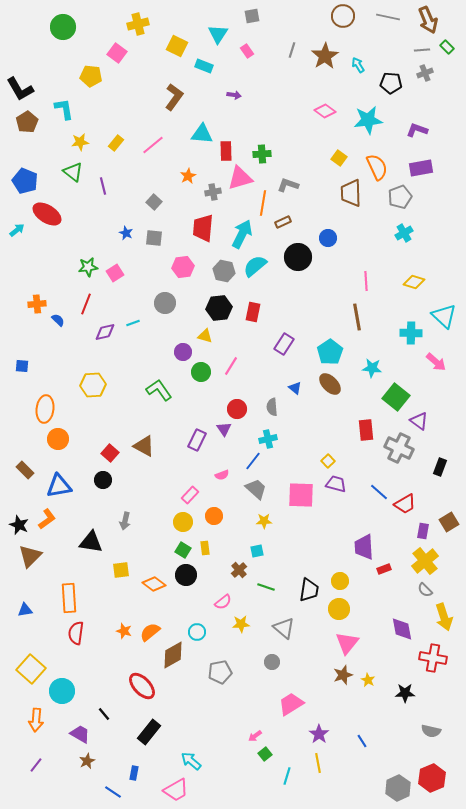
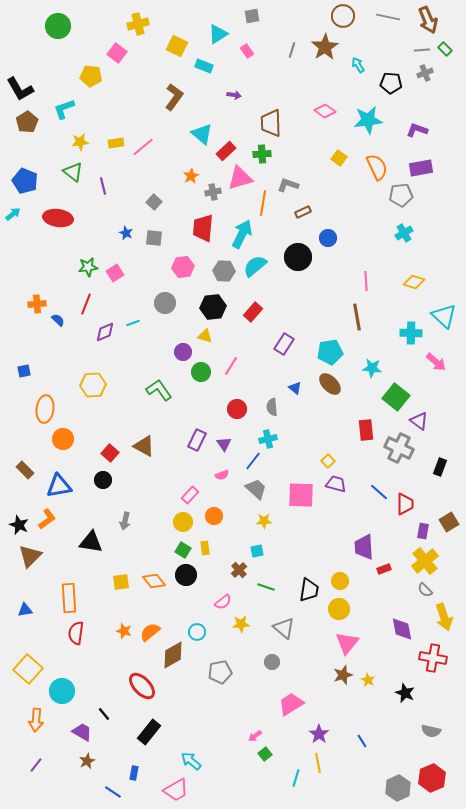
green circle at (63, 27): moved 5 px left, 1 px up
cyan triangle at (218, 34): rotated 25 degrees clockwise
green rectangle at (447, 47): moved 2 px left, 2 px down
brown star at (325, 56): moved 9 px up
cyan L-shape at (64, 109): rotated 100 degrees counterclockwise
cyan triangle at (202, 134): rotated 35 degrees clockwise
yellow rectangle at (116, 143): rotated 42 degrees clockwise
pink line at (153, 145): moved 10 px left, 2 px down
red rectangle at (226, 151): rotated 48 degrees clockwise
orange star at (188, 176): moved 3 px right
brown trapezoid at (351, 193): moved 80 px left, 70 px up
gray pentagon at (400, 197): moved 1 px right, 2 px up; rotated 15 degrees clockwise
red ellipse at (47, 214): moved 11 px right, 4 px down; rotated 24 degrees counterclockwise
brown rectangle at (283, 222): moved 20 px right, 10 px up
cyan arrow at (17, 230): moved 4 px left, 16 px up
gray hexagon at (224, 271): rotated 10 degrees counterclockwise
black hexagon at (219, 308): moved 6 px left, 1 px up
red rectangle at (253, 312): rotated 30 degrees clockwise
purple diamond at (105, 332): rotated 10 degrees counterclockwise
cyan pentagon at (330, 352): rotated 25 degrees clockwise
blue square at (22, 366): moved 2 px right, 5 px down; rotated 16 degrees counterclockwise
purple triangle at (224, 429): moved 15 px down
orange circle at (58, 439): moved 5 px right
red trapezoid at (405, 504): rotated 60 degrees counterclockwise
yellow square at (121, 570): moved 12 px down
orange diamond at (154, 584): moved 3 px up; rotated 15 degrees clockwise
yellow square at (31, 669): moved 3 px left
black star at (405, 693): rotated 24 degrees clockwise
purple trapezoid at (80, 734): moved 2 px right, 2 px up
cyan line at (287, 776): moved 9 px right, 2 px down
